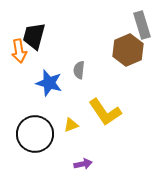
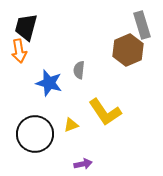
black trapezoid: moved 8 px left, 9 px up
